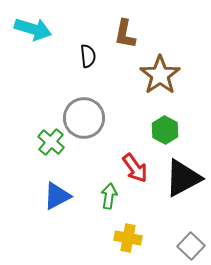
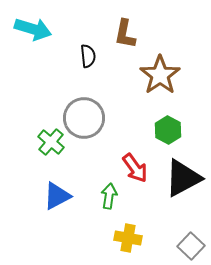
green hexagon: moved 3 px right
